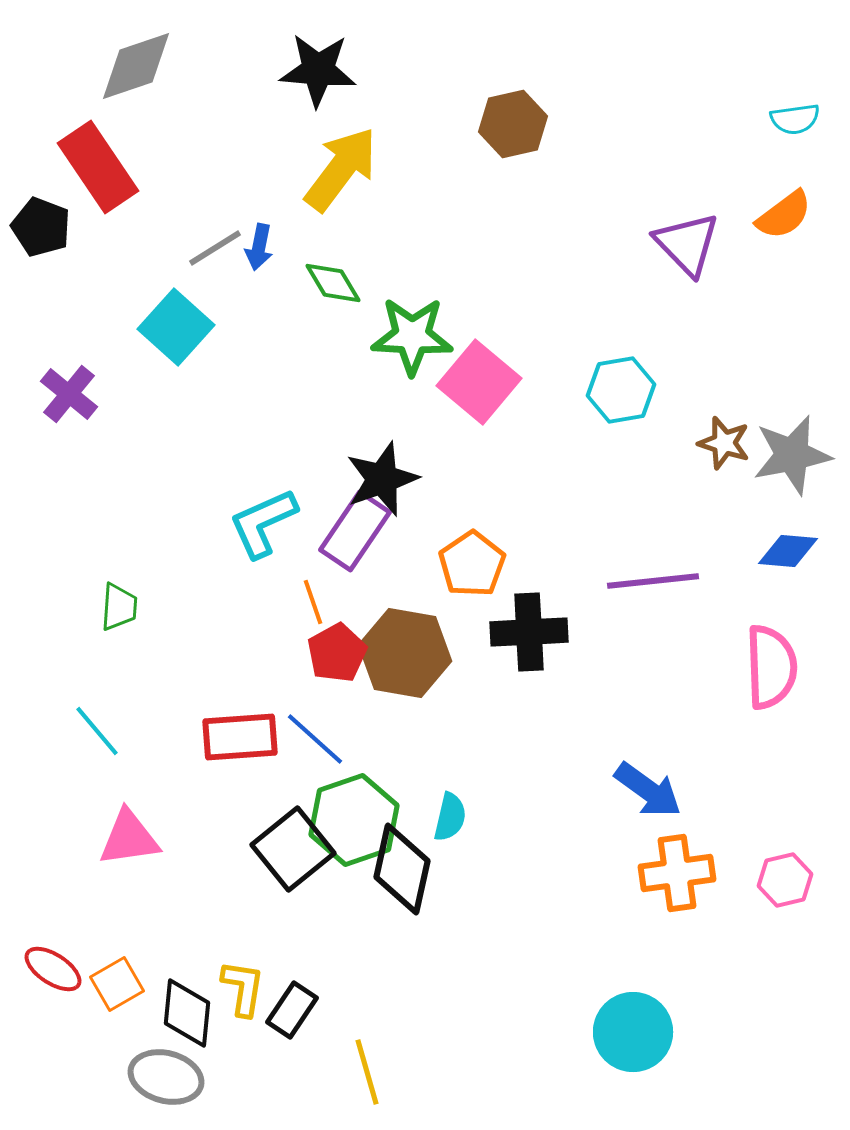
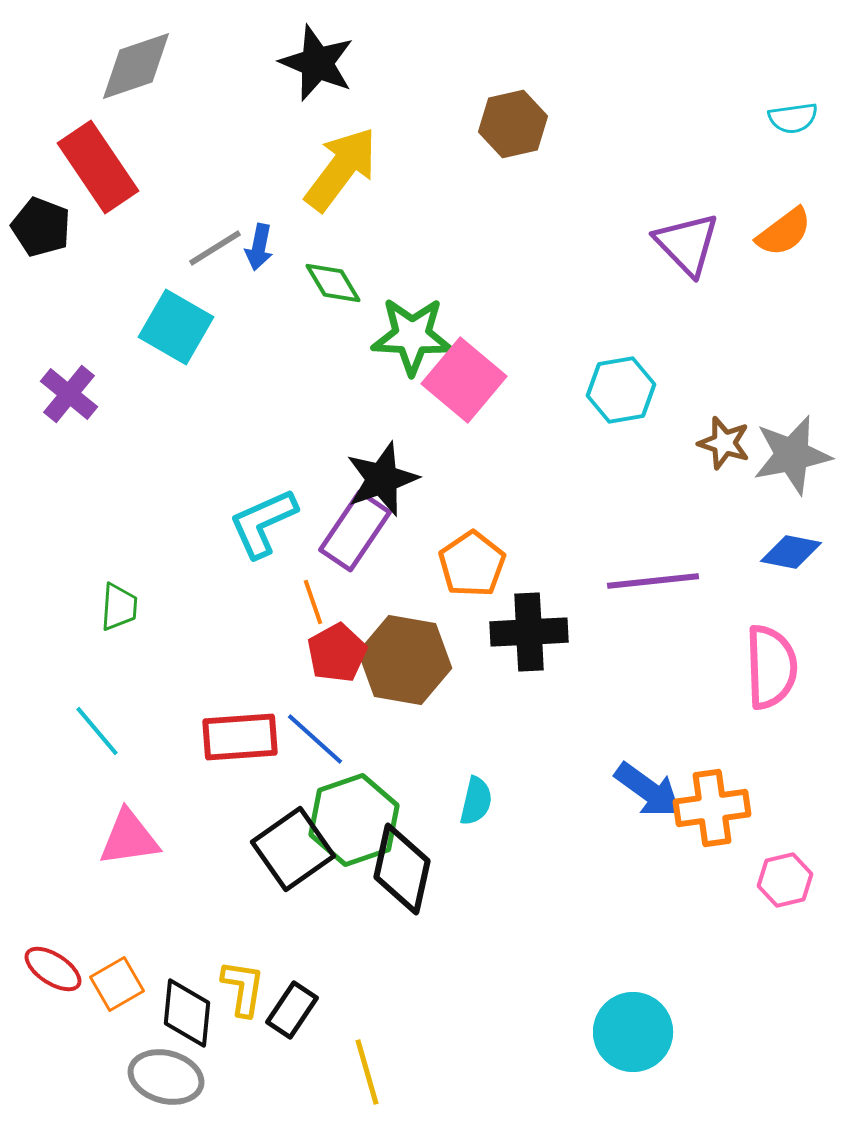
black star at (318, 70): moved 1 px left, 7 px up; rotated 18 degrees clockwise
cyan semicircle at (795, 119): moved 2 px left, 1 px up
orange semicircle at (784, 215): moved 17 px down
cyan square at (176, 327): rotated 12 degrees counterclockwise
pink square at (479, 382): moved 15 px left, 2 px up
blue diamond at (788, 551): moved 3 px right, 1 px down; rotated 6 degrees clockwise
brown hexagon at (405, 653): moved 7 px down
cyan semicircle at (450, 817): moved 26 px right, 16 px up
black square at (293, 849): rotated 4 degrees clockwise
orange cross at (677, 873): moved 35 px right, 65 px up
